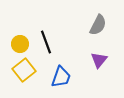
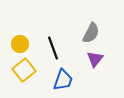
gray semicircle: moved 7 px left, 8 px down
black line: moved 7 px right, 6 px down
purple triangle: moved 4 px left, 1 px up
blue trapezoid: moved 2 px right, 3 px down
